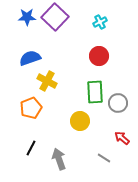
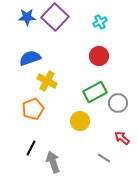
green rectangle: rotated 65 degrees clockwise
orange pentagon: moved 2 px right, 1 px down
gray arrow: moved 6 px left, 3 px down
